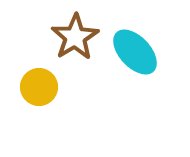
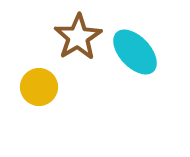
brown star: moved 3 px right
